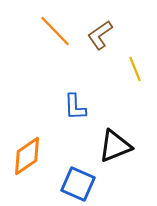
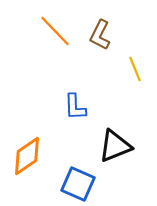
brown L-shape: rotated 28 degrees counterclockwise
